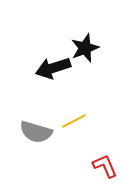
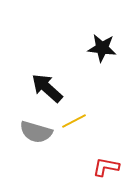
black star: moved 17 px right; rotated 28 degrees clockwise
black arrow: moved 6 px left, 20 px down; rotated 60 degrees clockwise
red L-shape: moved 1 px right, 1 px down; rotated 56 degrees counterclockwise
